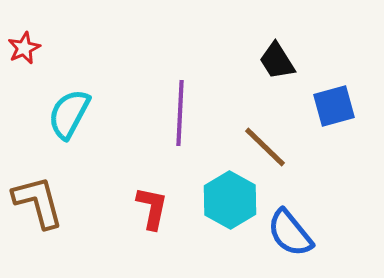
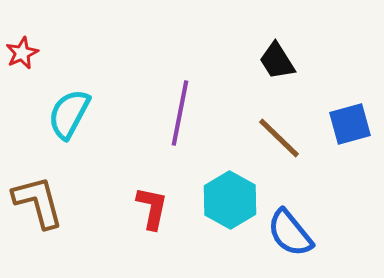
red star: moved 2 px left, 5 px down
blue square: moved 16 px right, 18 px down
purple line: rotated 8 degrees clockwise
brown line: moved 14 px right, 9 px up
